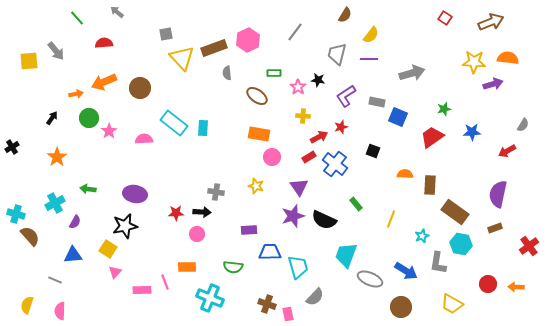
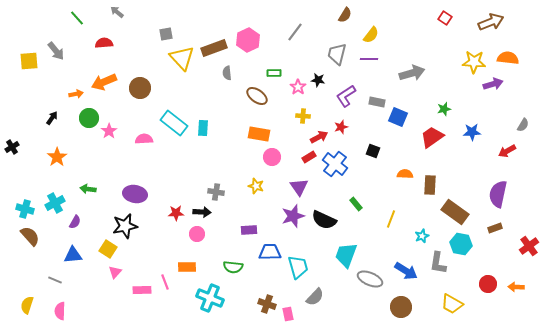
cyan cross at (16, 214): moved 9 px right, 5 px up
